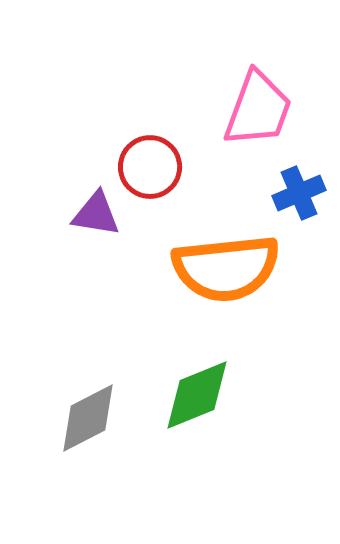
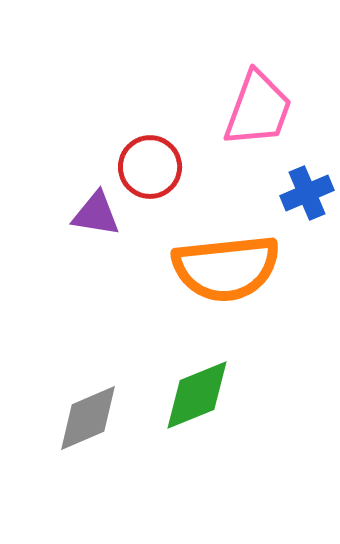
blue cross: moved 8 px right
gray diamond: rotated 4 degrees clockwise
